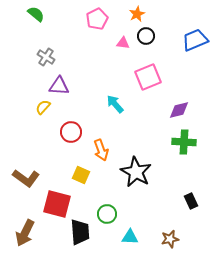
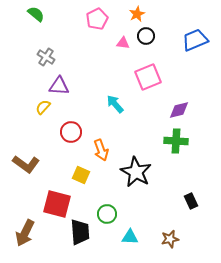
green cross: moved 8 px left, 1 px up
brown L-shape: moved 14 px up
